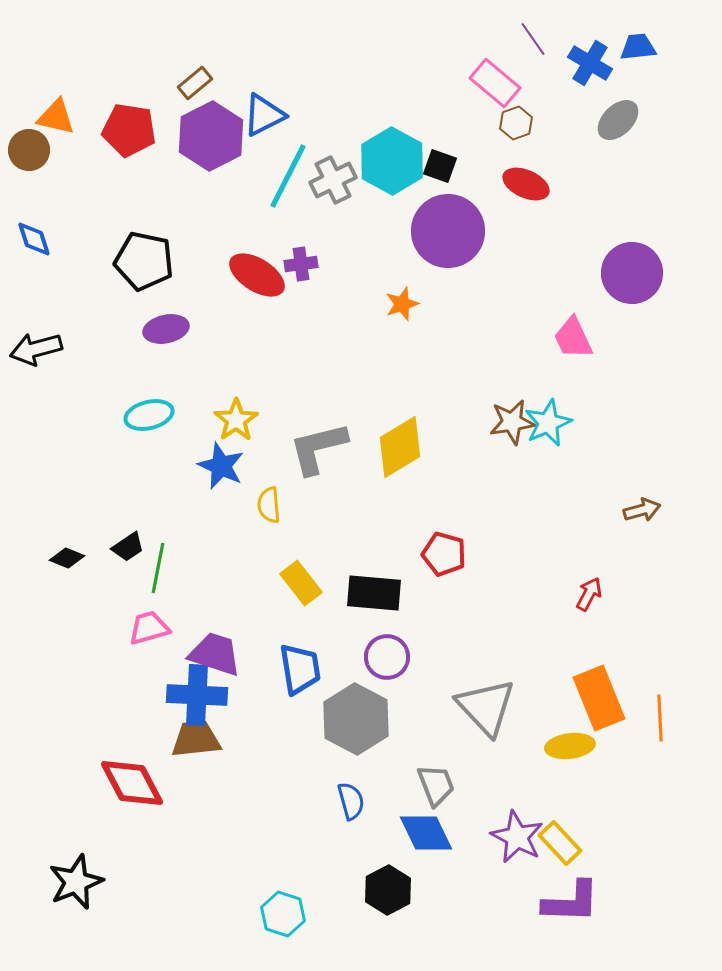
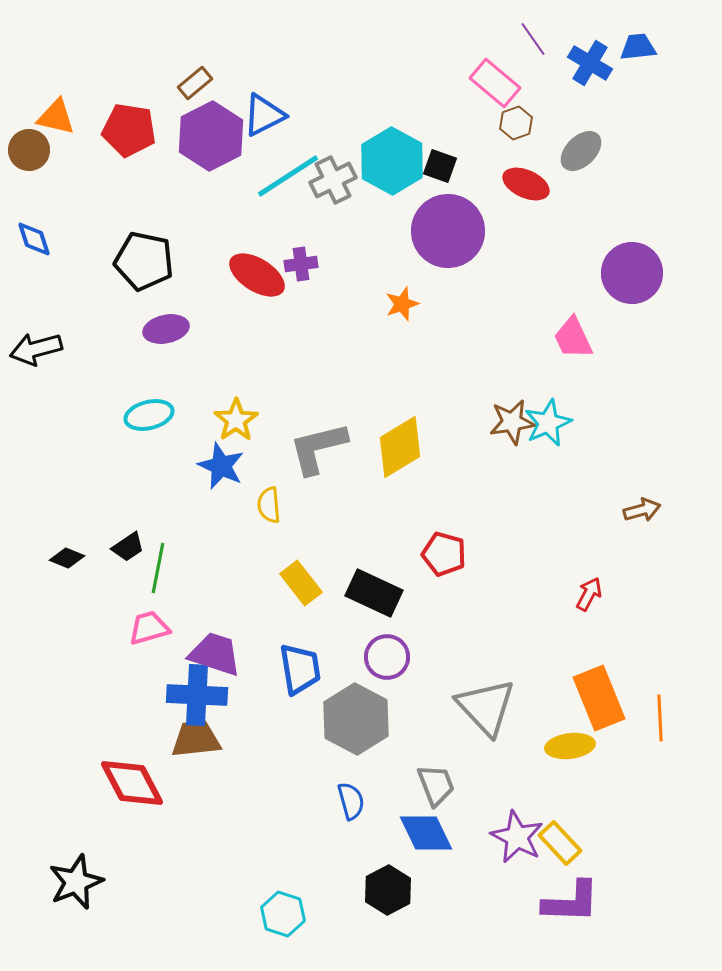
gray ellipse at (618, 120): moved 37 px left, 31 px down
cyan line at (288, 176): rotated 30 degrees clockwise
black rectangle at (374, 593): rotated 20 degrees clockwise
